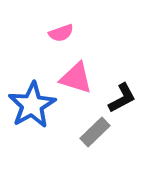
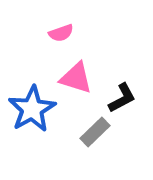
blue star: moved 4 px down
